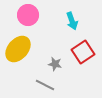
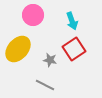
pink circle: moved 5 px right
red square: moved 9 px left, 3 px up
gray star: moved 5 px left, 4 px up
